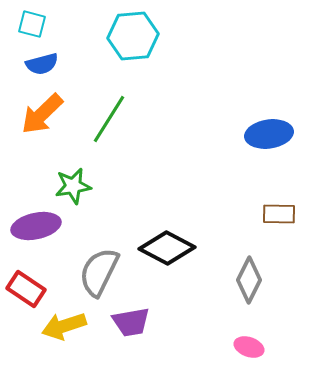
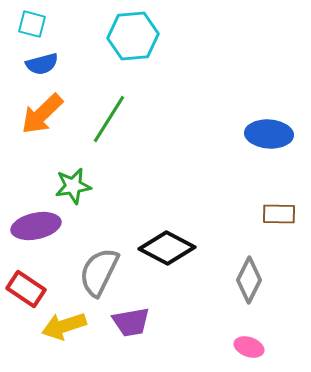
blue ellipse: rotated 12 degrees clockwise
